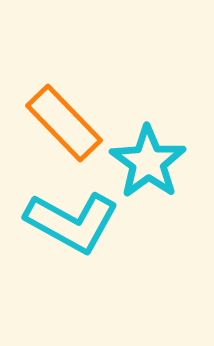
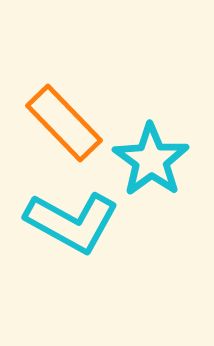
cyan star: moved 3 px right, 2 px up
